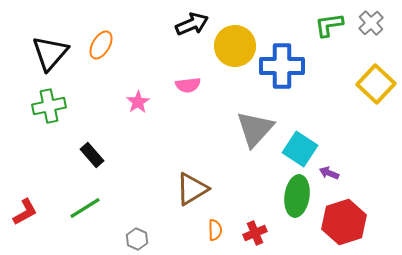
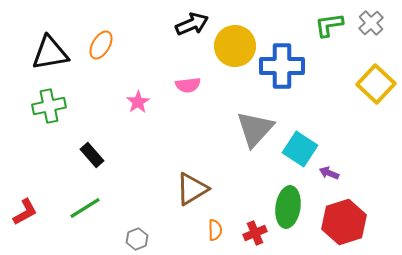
black triangle: rotated 39 degrees clockwise
green ellipse: moved 9 px left, 11 px down
gray hexagon: rotated 15 degrees clockwise
